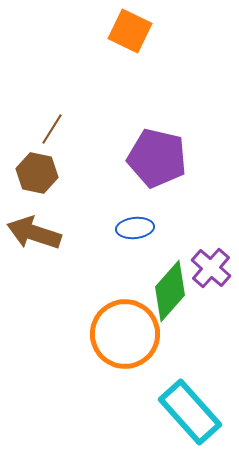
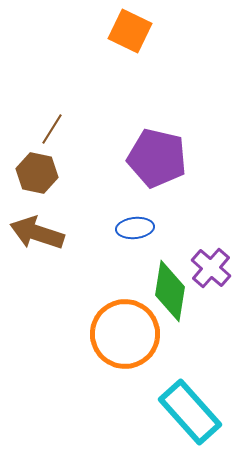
brown arrow: moved 3 px right
green diamond: rotated 32 degrees counterclockwise
